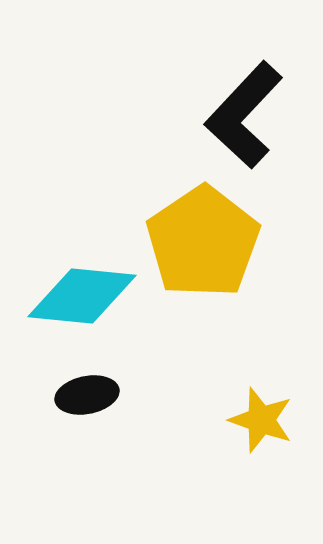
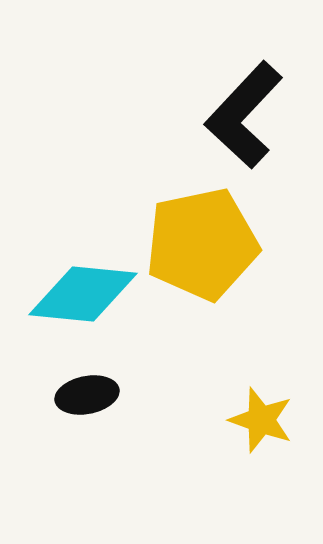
yellow pentagon: moved 1 px left, 2 px down; rotated 22 degrees clockwise
cyan diamond: moved 1 px right, 2 px up
